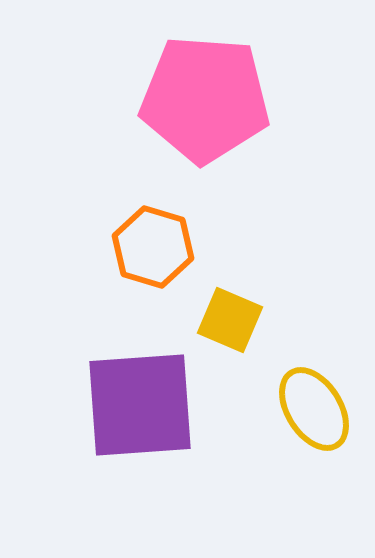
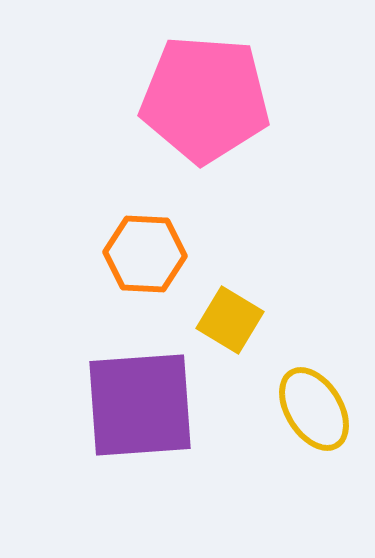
orange hexagon: moved 8 px left, 7 px down; rotated 14 degrees counterclockwise
yellow square: rotated 8 degrees clockwise
